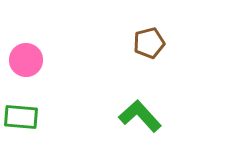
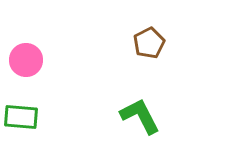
brown pentagon: rotated 12 degrees counterclockwise
green L-shape: rotated 15 degrees clockwise
